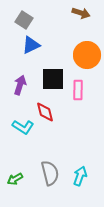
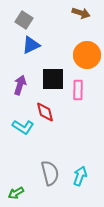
green arrow: moved 1 px right, 14 px down
